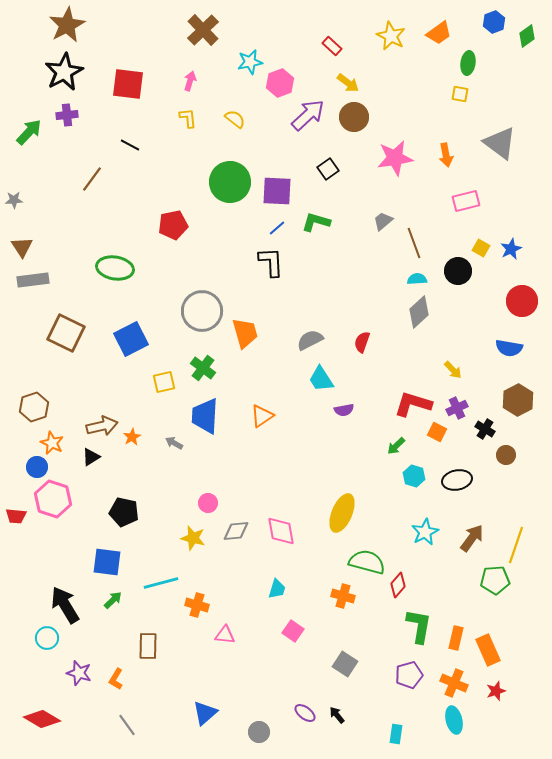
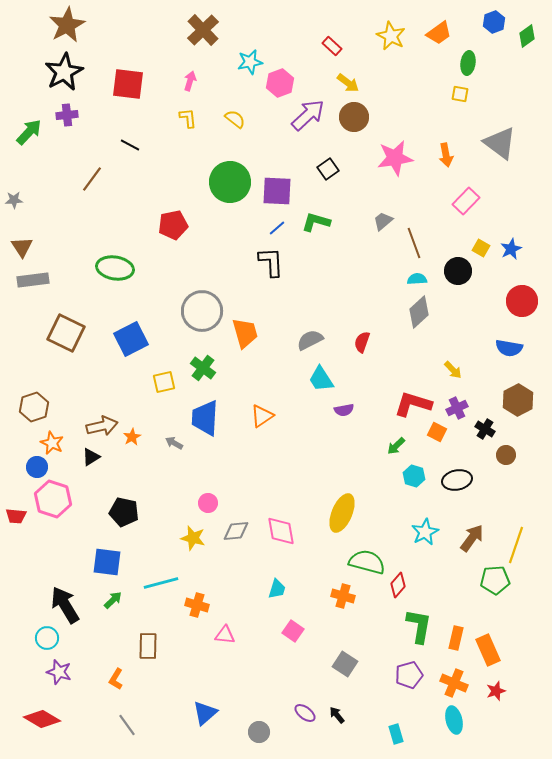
pink rectangle at (466, 201): rotated 32 degrees counterclockwise
blue trapezoid at (205, 416): moved 2 px down
purple star at (79, 673): moved 20 px left, 1 px up
cyan rectangle at (396, 734): rotated 24 degrees counterclockwise
